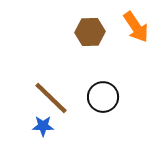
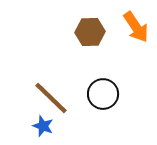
black circle: moved 3 px up
blue star: rotated 20 degrees clockwise
